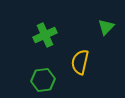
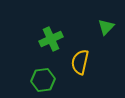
green cross: moved 6 px right, 4 px down
